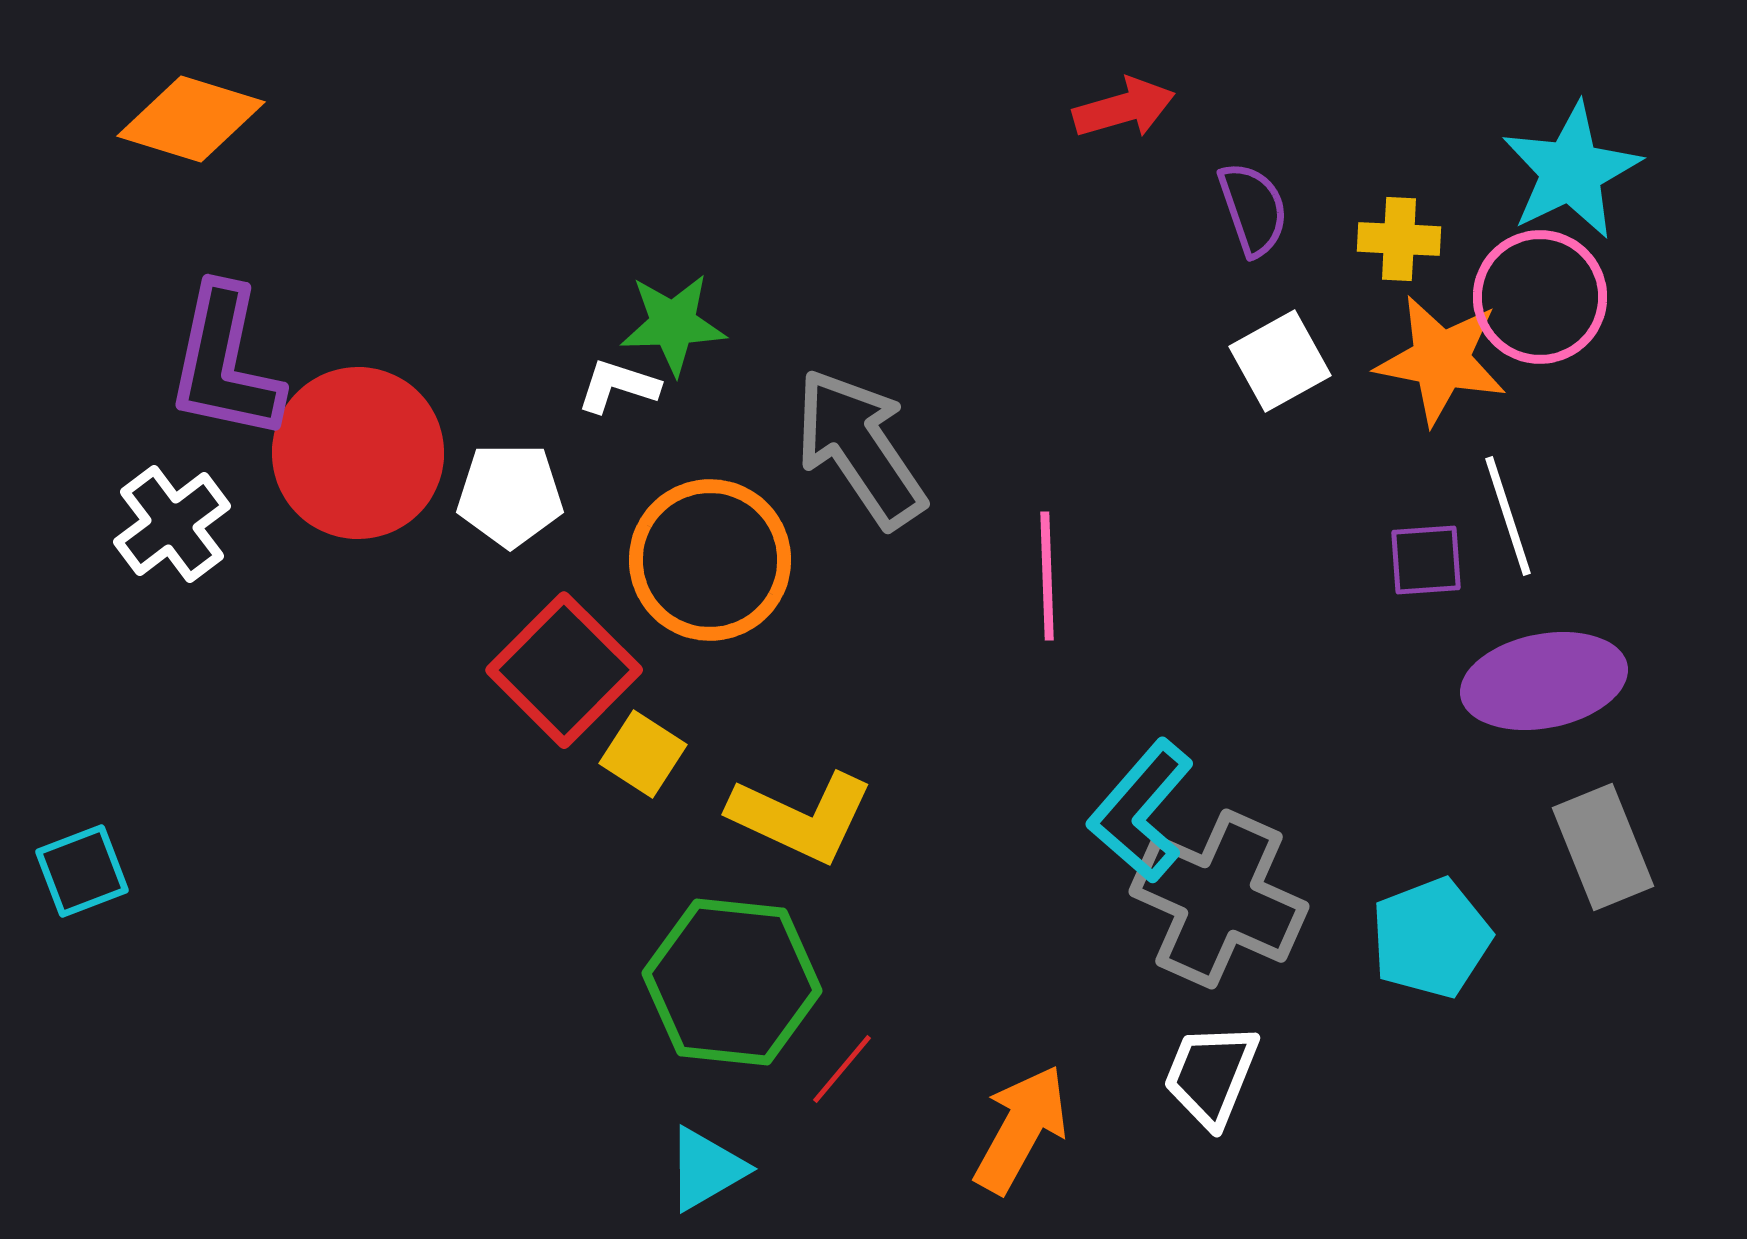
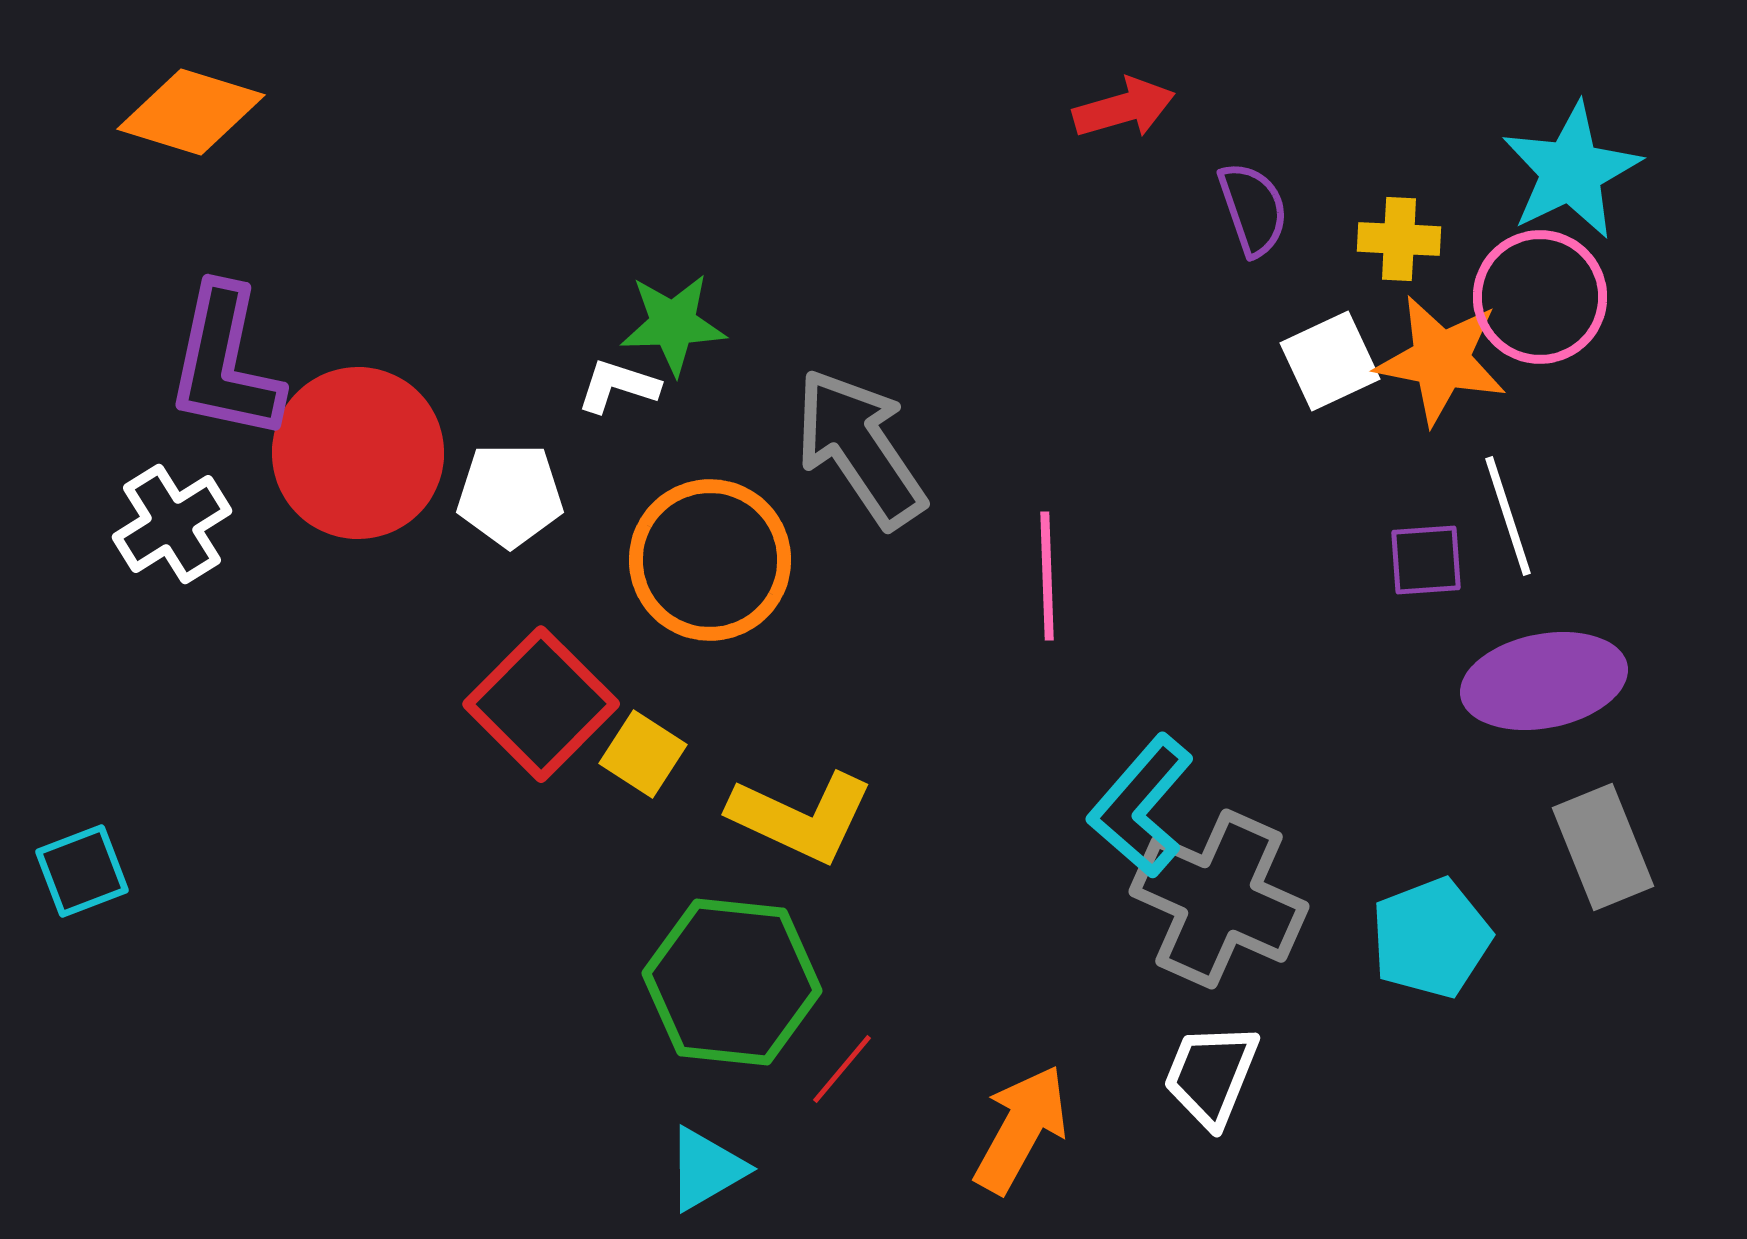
orange diamond: moved 7 px up
white square: moved 50 px right; rotated 4 degrees clockwise
white cross: rotated 5 degrees clockwise
red square: moved 23 px left, 34 px down
cyan L-shape: moved 5 px up
